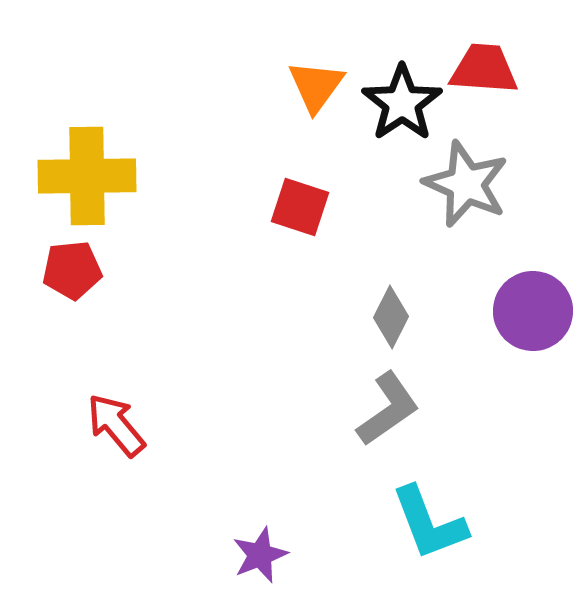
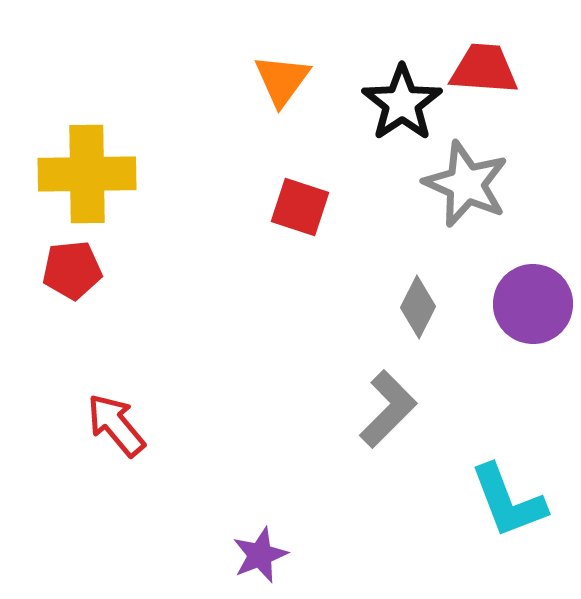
orange triangle: moved 34 px left, 6 px up
yellow cross: moved 2 px up
purple circle: moved 7 px up
gray diamond: moved 27 px right, 10 px up
gray L-shape: rotated 10 degrees counterclockwise
cyan L-shape: moved 79 px right, 22 px up
